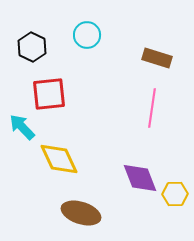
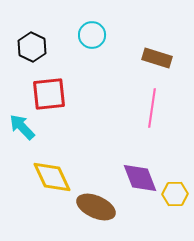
cyan circle: moved 5 px right
yellow diamond: moved 7 px left, 18 px down
brown ellipse: moved 15 px right, 6 px up; rotated 6 degrees clockwise
